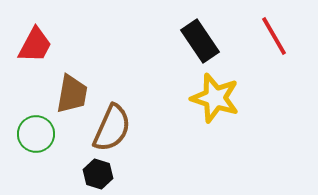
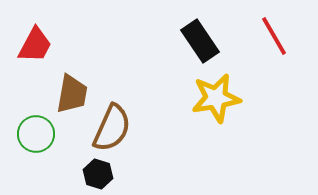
yellow star: moved 1 px right; rotated 27 degrees counterclockwise
